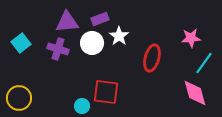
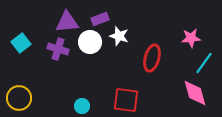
white star: rotated 18 degrees counterclockwise
white circle: moved 2 px left, 1 px up
red square: moved 20 px right, 8 px down
